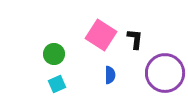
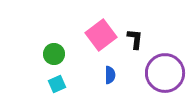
pink square: rotated 20 degrees clockwise
